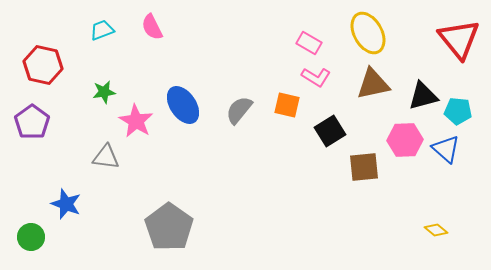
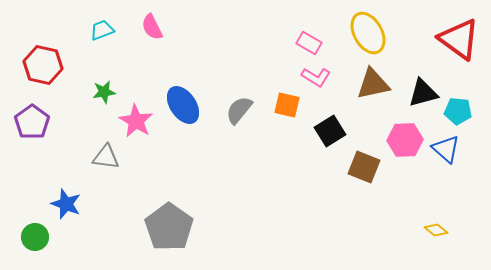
red triangle: rotated 15 degrees counterclockwise
black triangle: moved 3 px up
brown square: rotated 28 degrees clockwise
green circle: moved 4 px right
